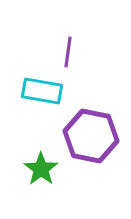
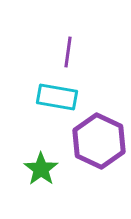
cyan rectangle: moved 15 px right, 6 px down
purple hexagon: moved 8 px right, 5 px down; rotated 14 degrees clockwise
